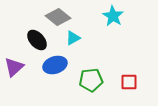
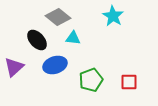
cyan triangle: rotated 35 degrees clockwise
green pentagon: rotated 15 degrees counterclockwise
